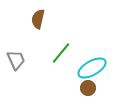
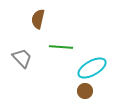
green line: moved 6 px up; rotated 55 degrees clockwise
gray trapezoid: moved 6 px right, 2 px up; rotated 20 degrees counterclockwise
brown circle: moved 3 px left, 3 px down
